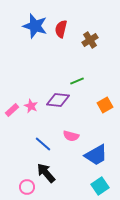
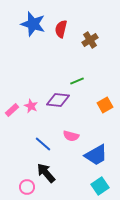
blue star: moved 2 px left, 2 px up
